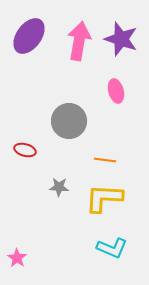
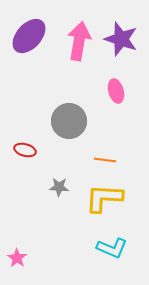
purple ellipse: rotated 6 degrees clockwise
